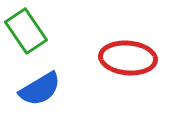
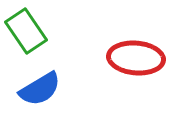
red ellipse: moved 8 px right
